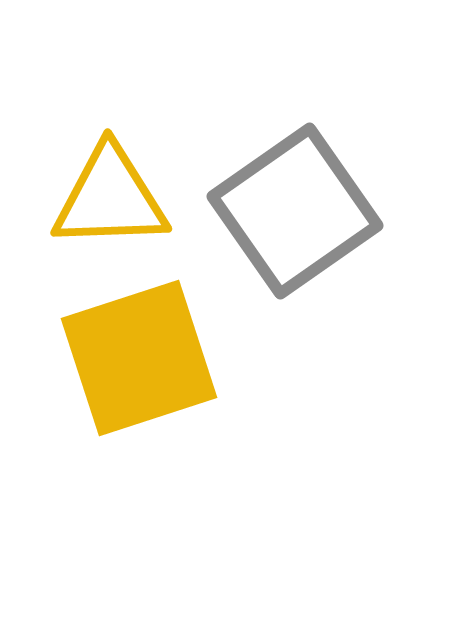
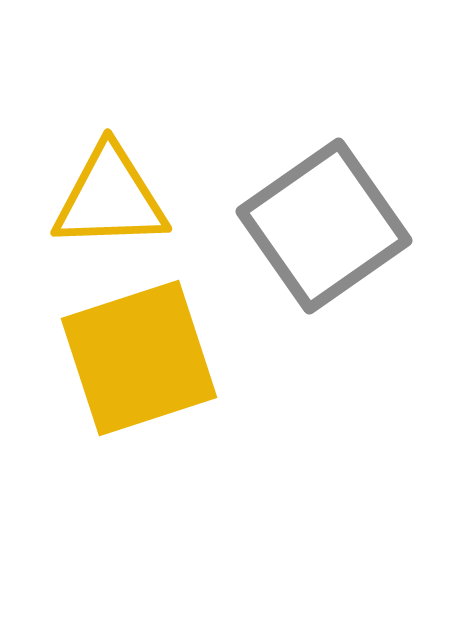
gray square: moved 29 px right, 15 px down
